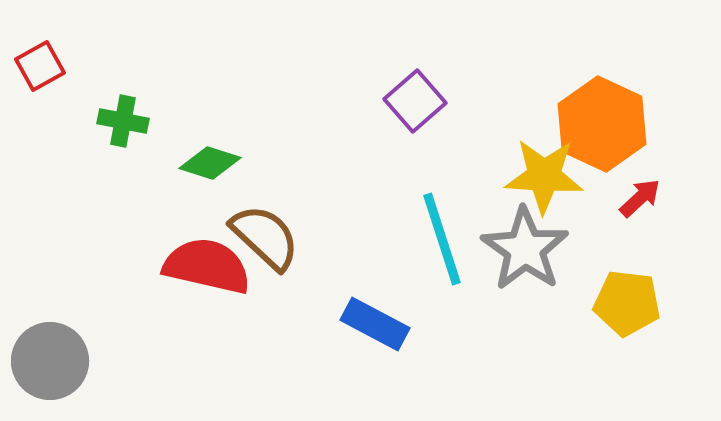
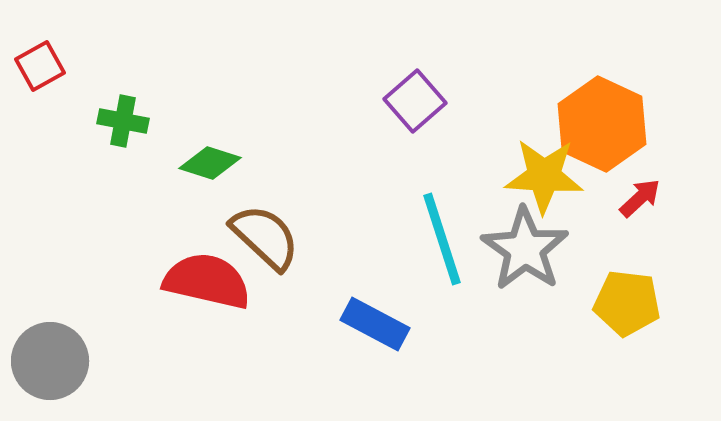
red semicircle: moved 15 px down
